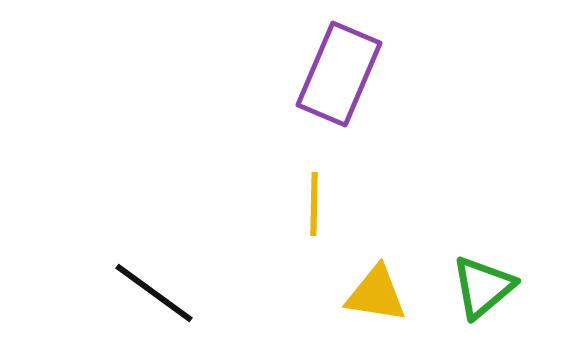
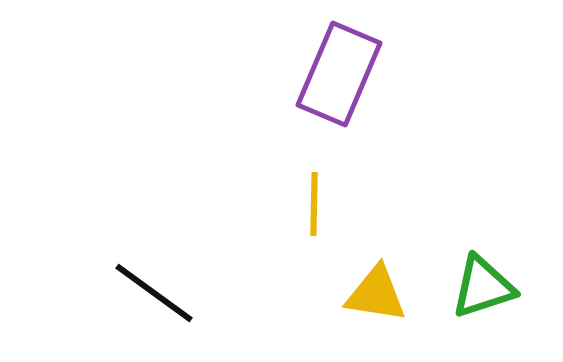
green triangle: rotated 22 degrees clockwise
